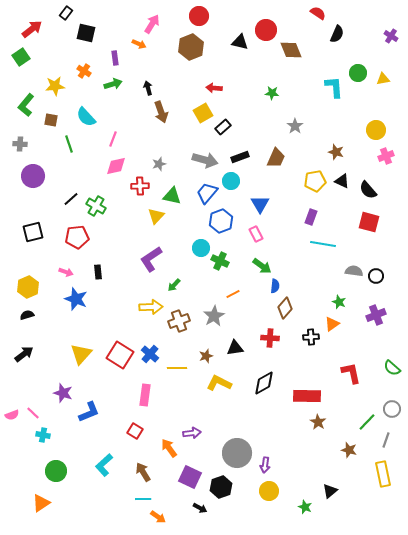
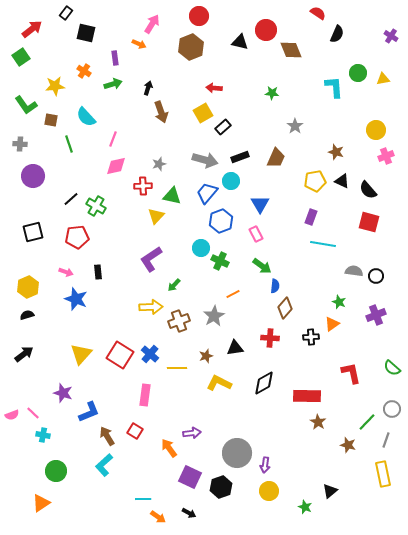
black arrow at (148, 88): rotated 32 degrees clockwise
green L-shape at (26, 105): rotated 75 degrees counterclockwise
red cross at (140, 186): moved 3 px right
brown star at (349, 450): moved 1 px left, 5 px up
brown arrow at (143, 472): moved 36 px left, 36 px up
black arrow at (200, 508): moved 11 px left, 5 px down
